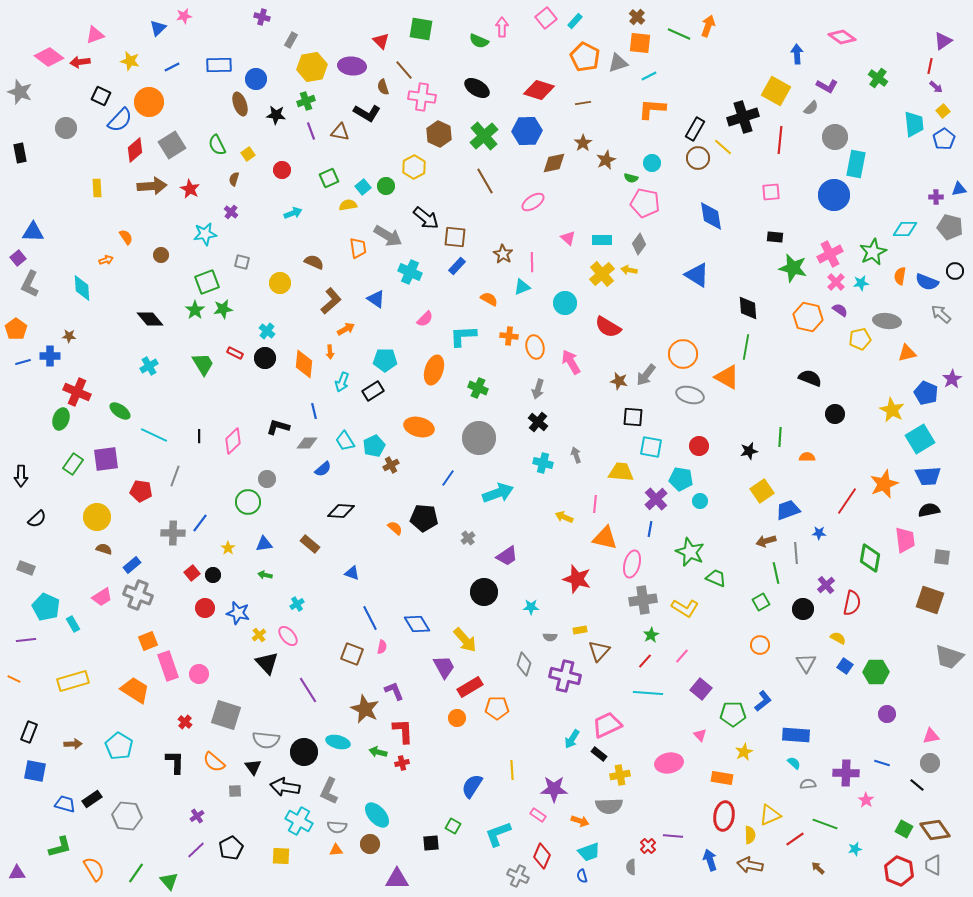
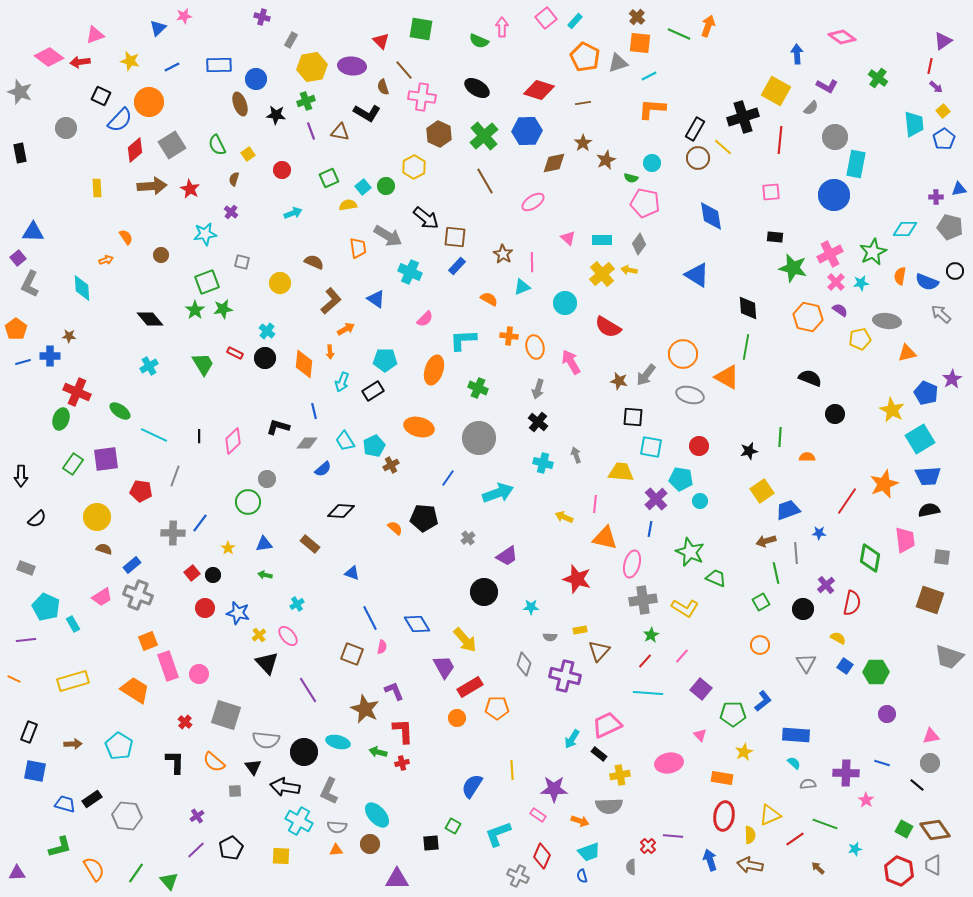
cyan L-shape at (463, 336): moved 4 px down
